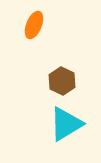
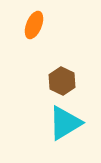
cyan triangle: moved 1 px left, 1 px up
